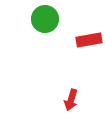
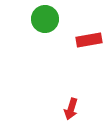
red arrow: moved 9 px down
